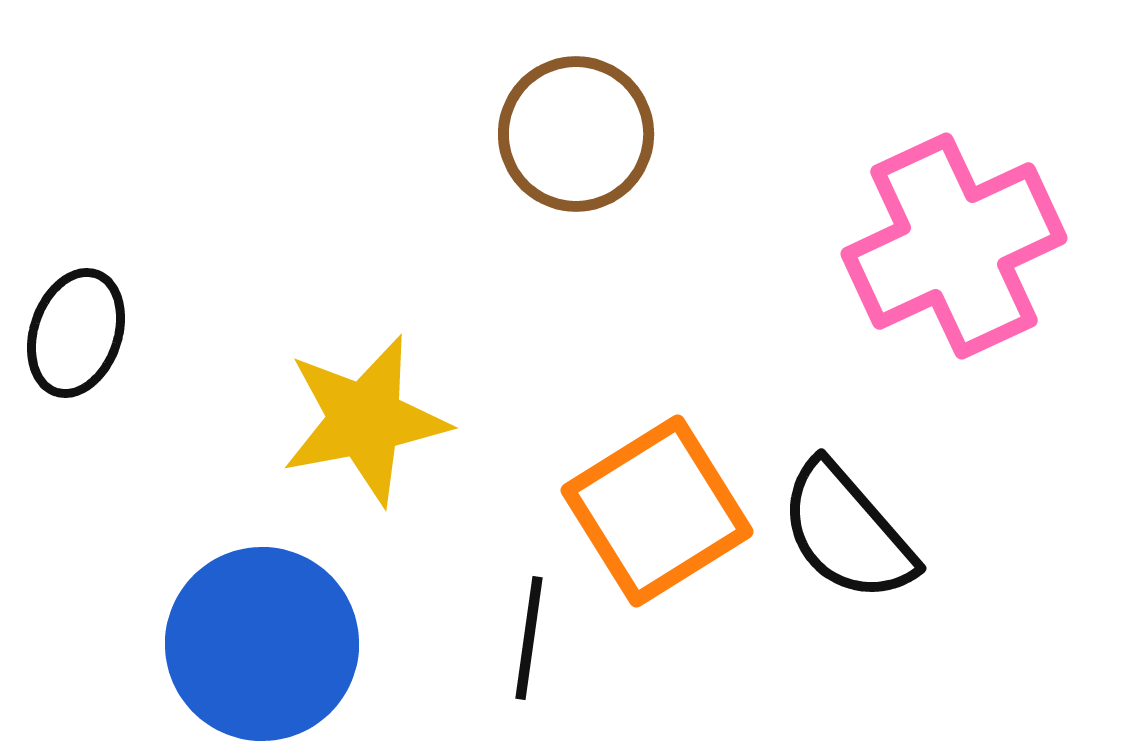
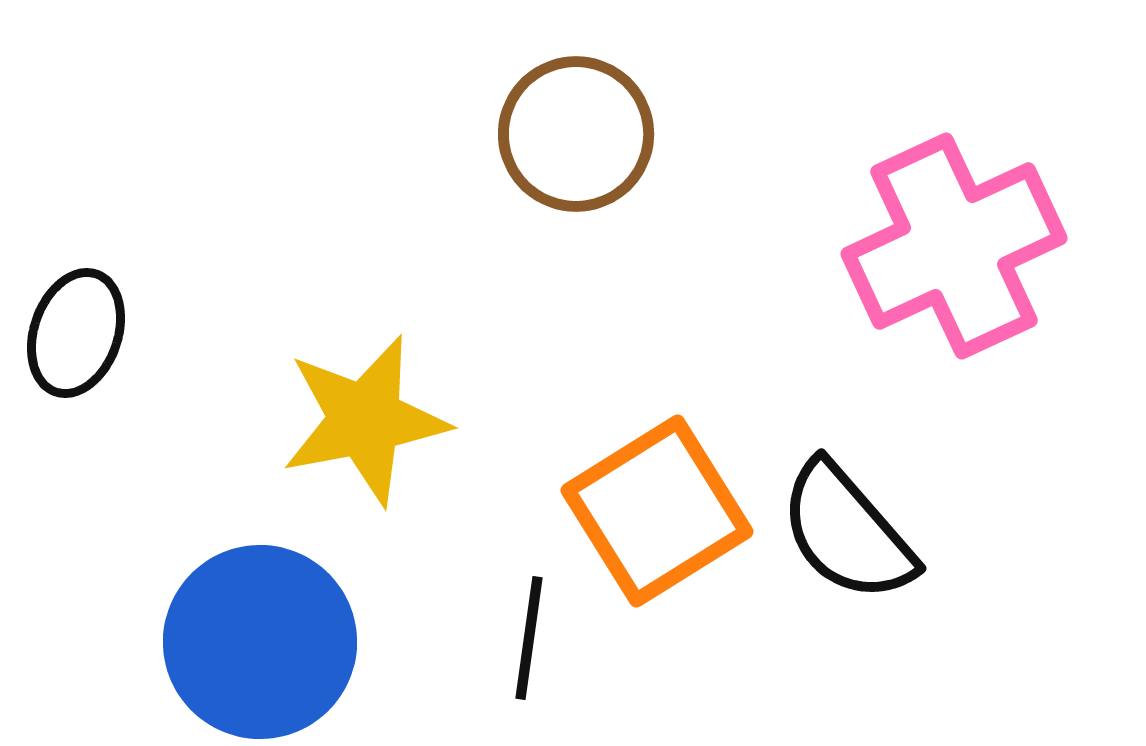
blue circle: moved 2 px left, 2 px up
